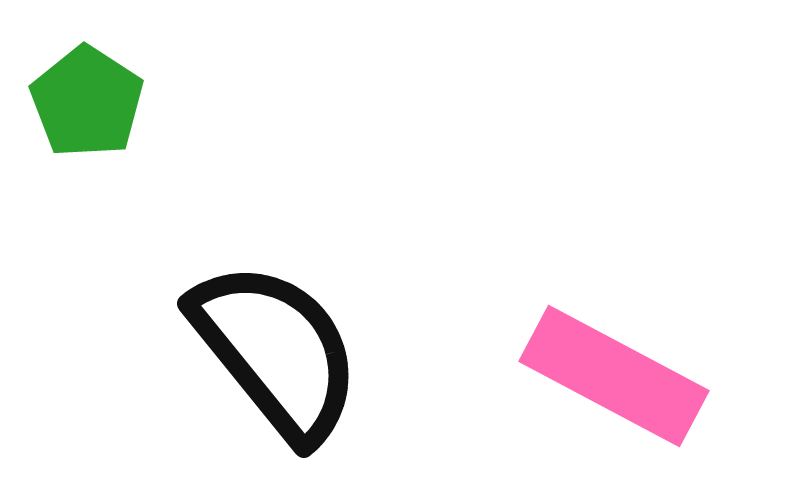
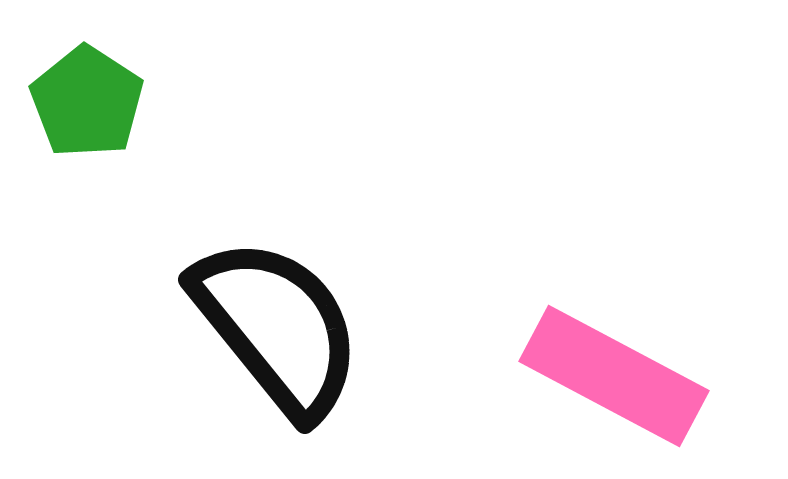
black semicircle: moved 1 px right, 24 px up
